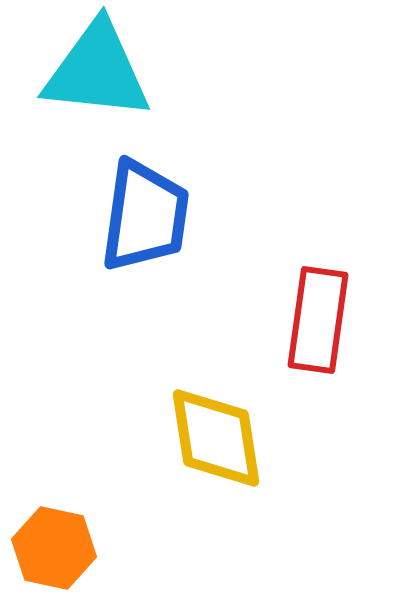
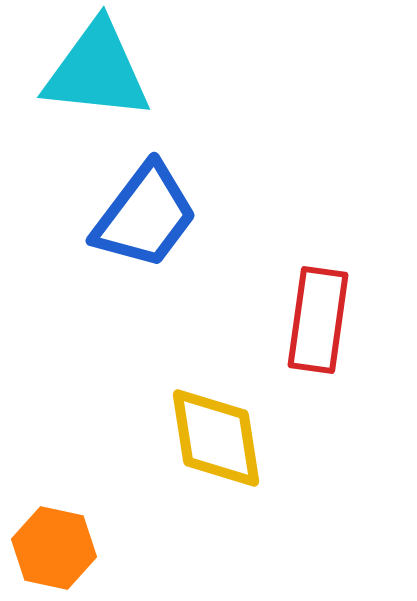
blue trapezoid: rotated 29 degrees clockwise
